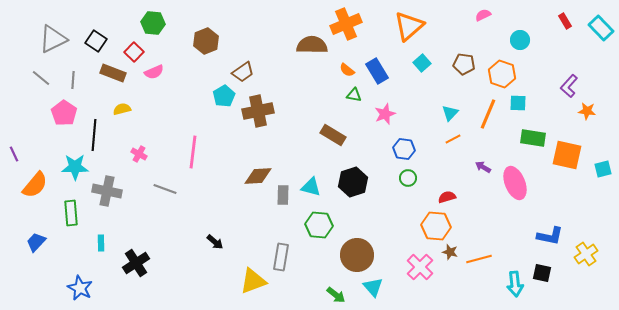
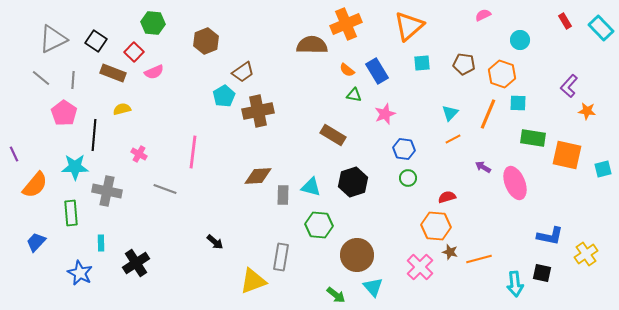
cyan square at (422, 63): rotated 36 degrees clockwise
blue star at (80, 288): moved 15 px up
